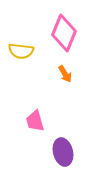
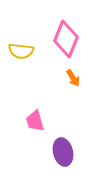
pink diamond: moved 2 px right, 6 px down
orange arrow: moved 8 px right, 4 px down
